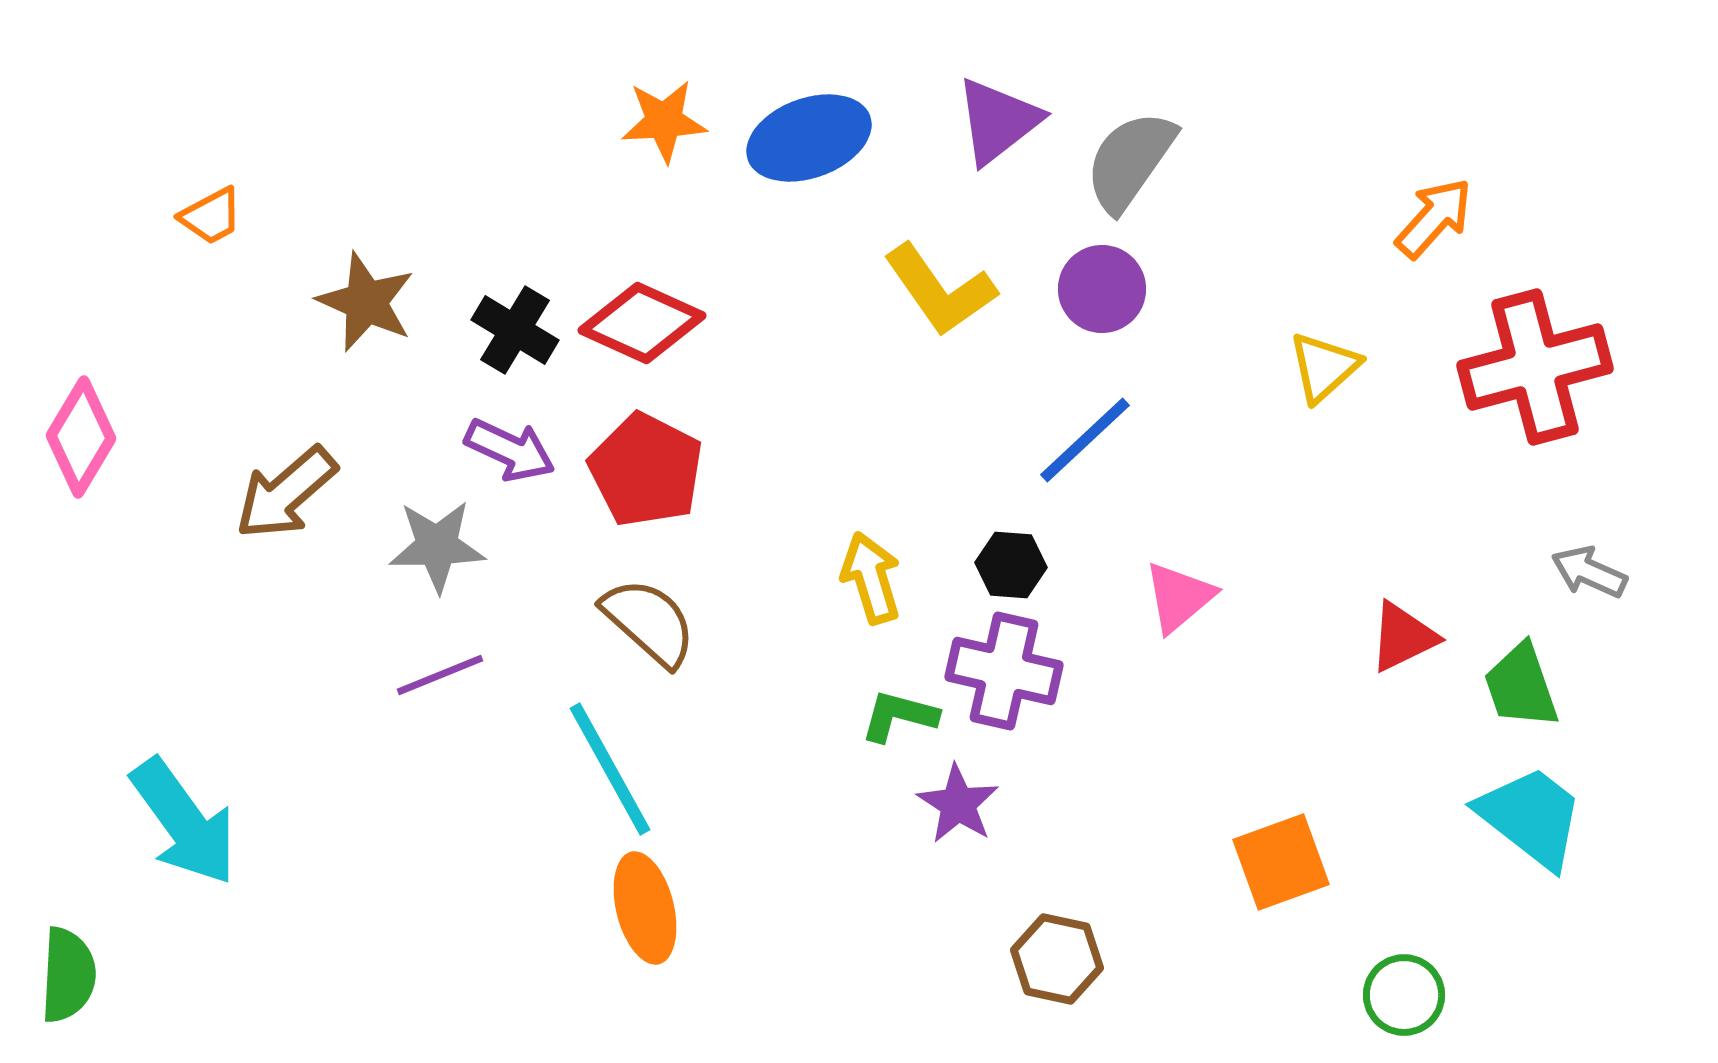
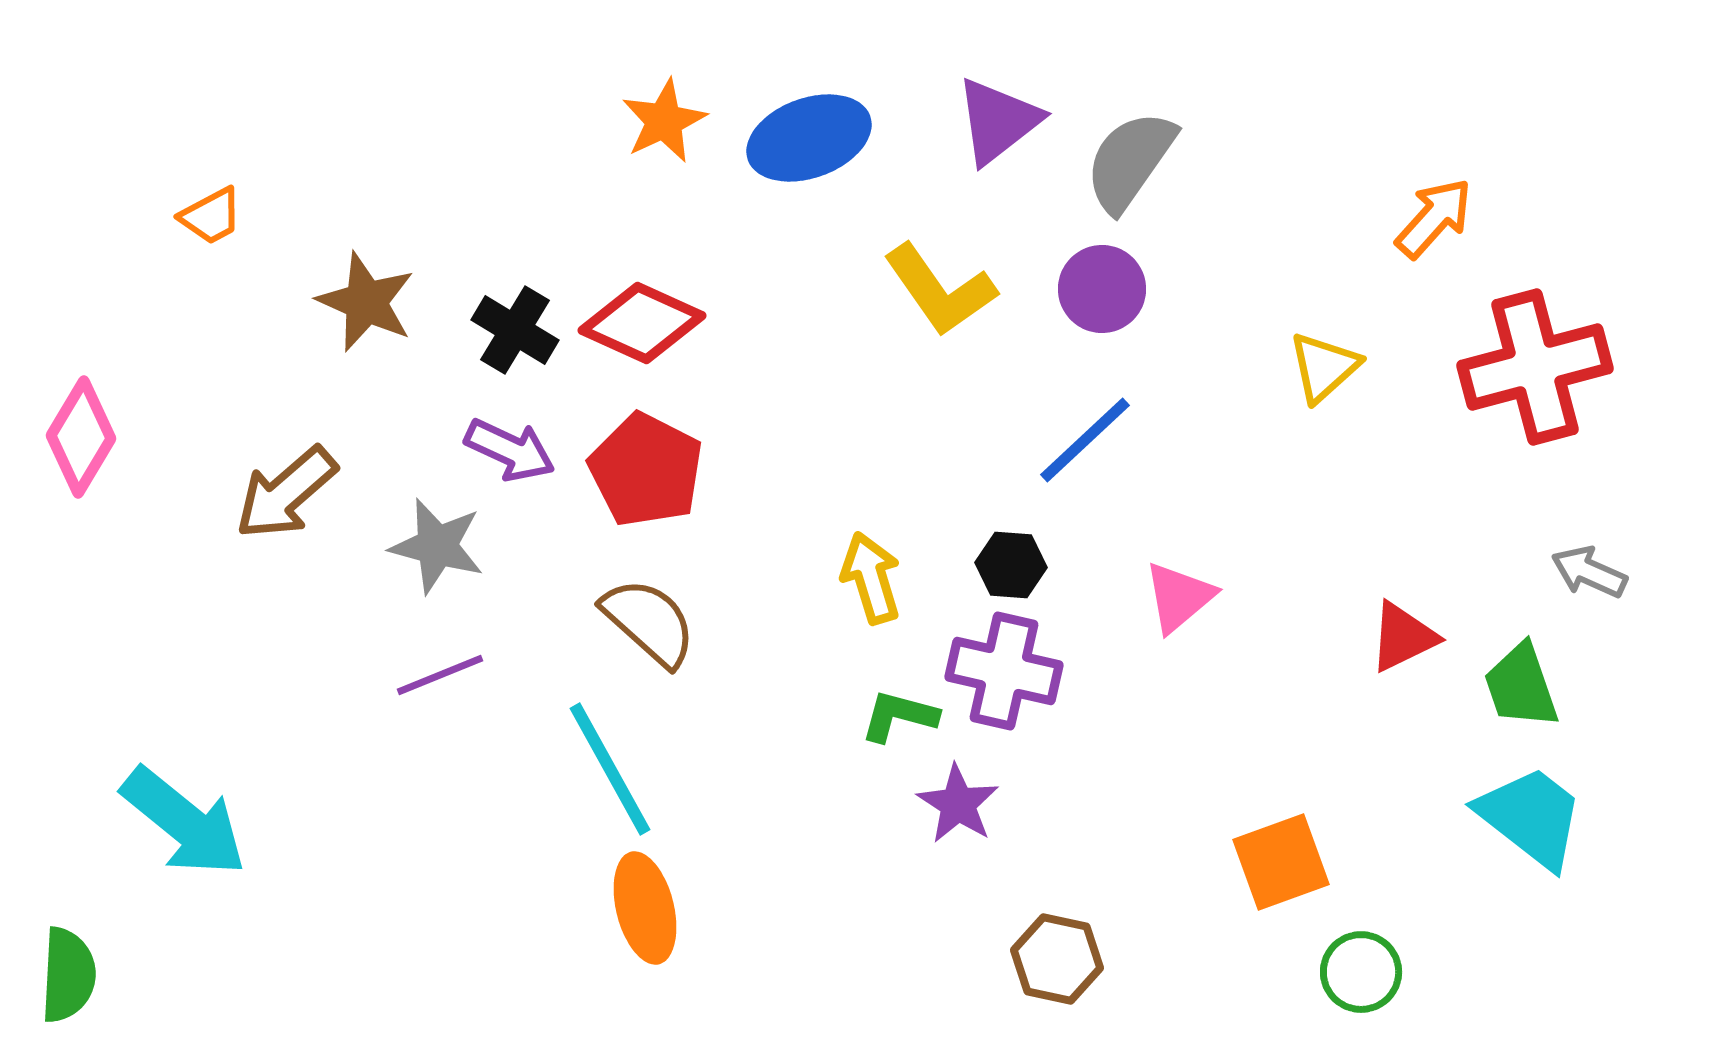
orange star: rotated 22 degrees counterclockwise
gray star: rotated 16 degrees clockwise
cyan arrow: rotated 15 degrees counterclockwise
green circle: moved 43 px left, 23 px up
